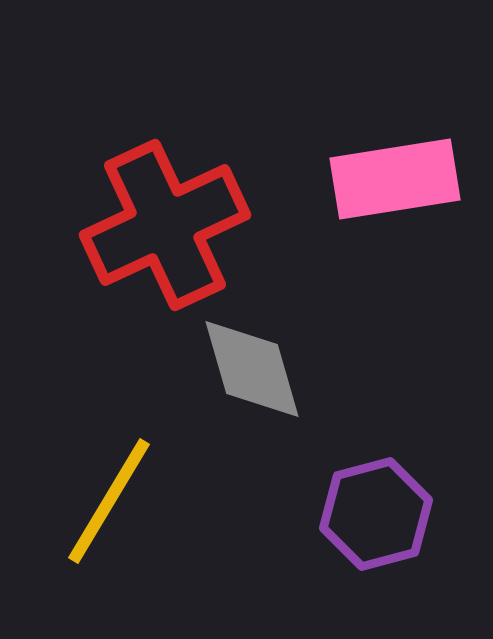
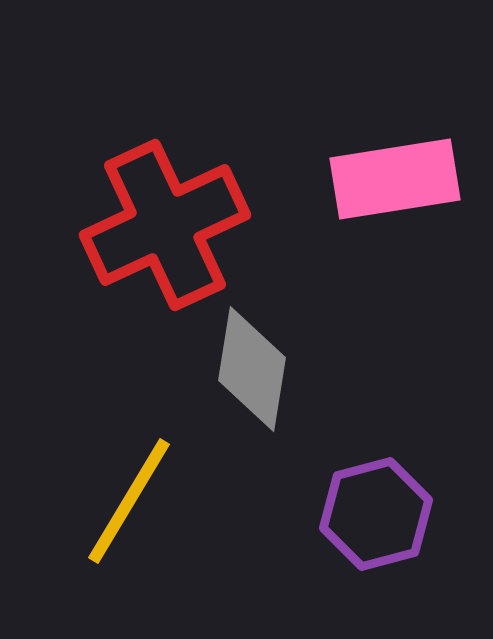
gray diamond: rotated 25 degrees clockwise
yellow line: moved 20 px right
